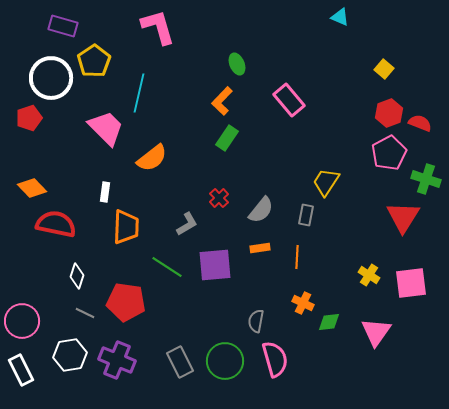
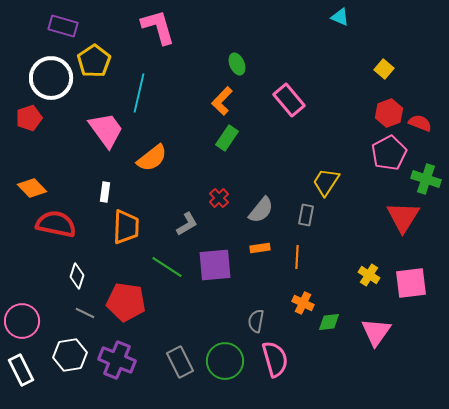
pink trapezoid at (106, 128): moved 2 px down; rotated 9 degrees clockwise
